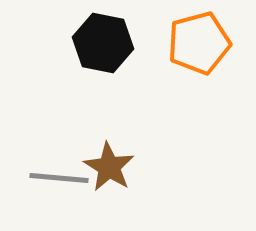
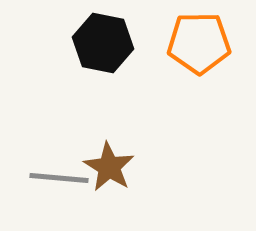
orange pentagon: rotated 14 degrees clockwise
